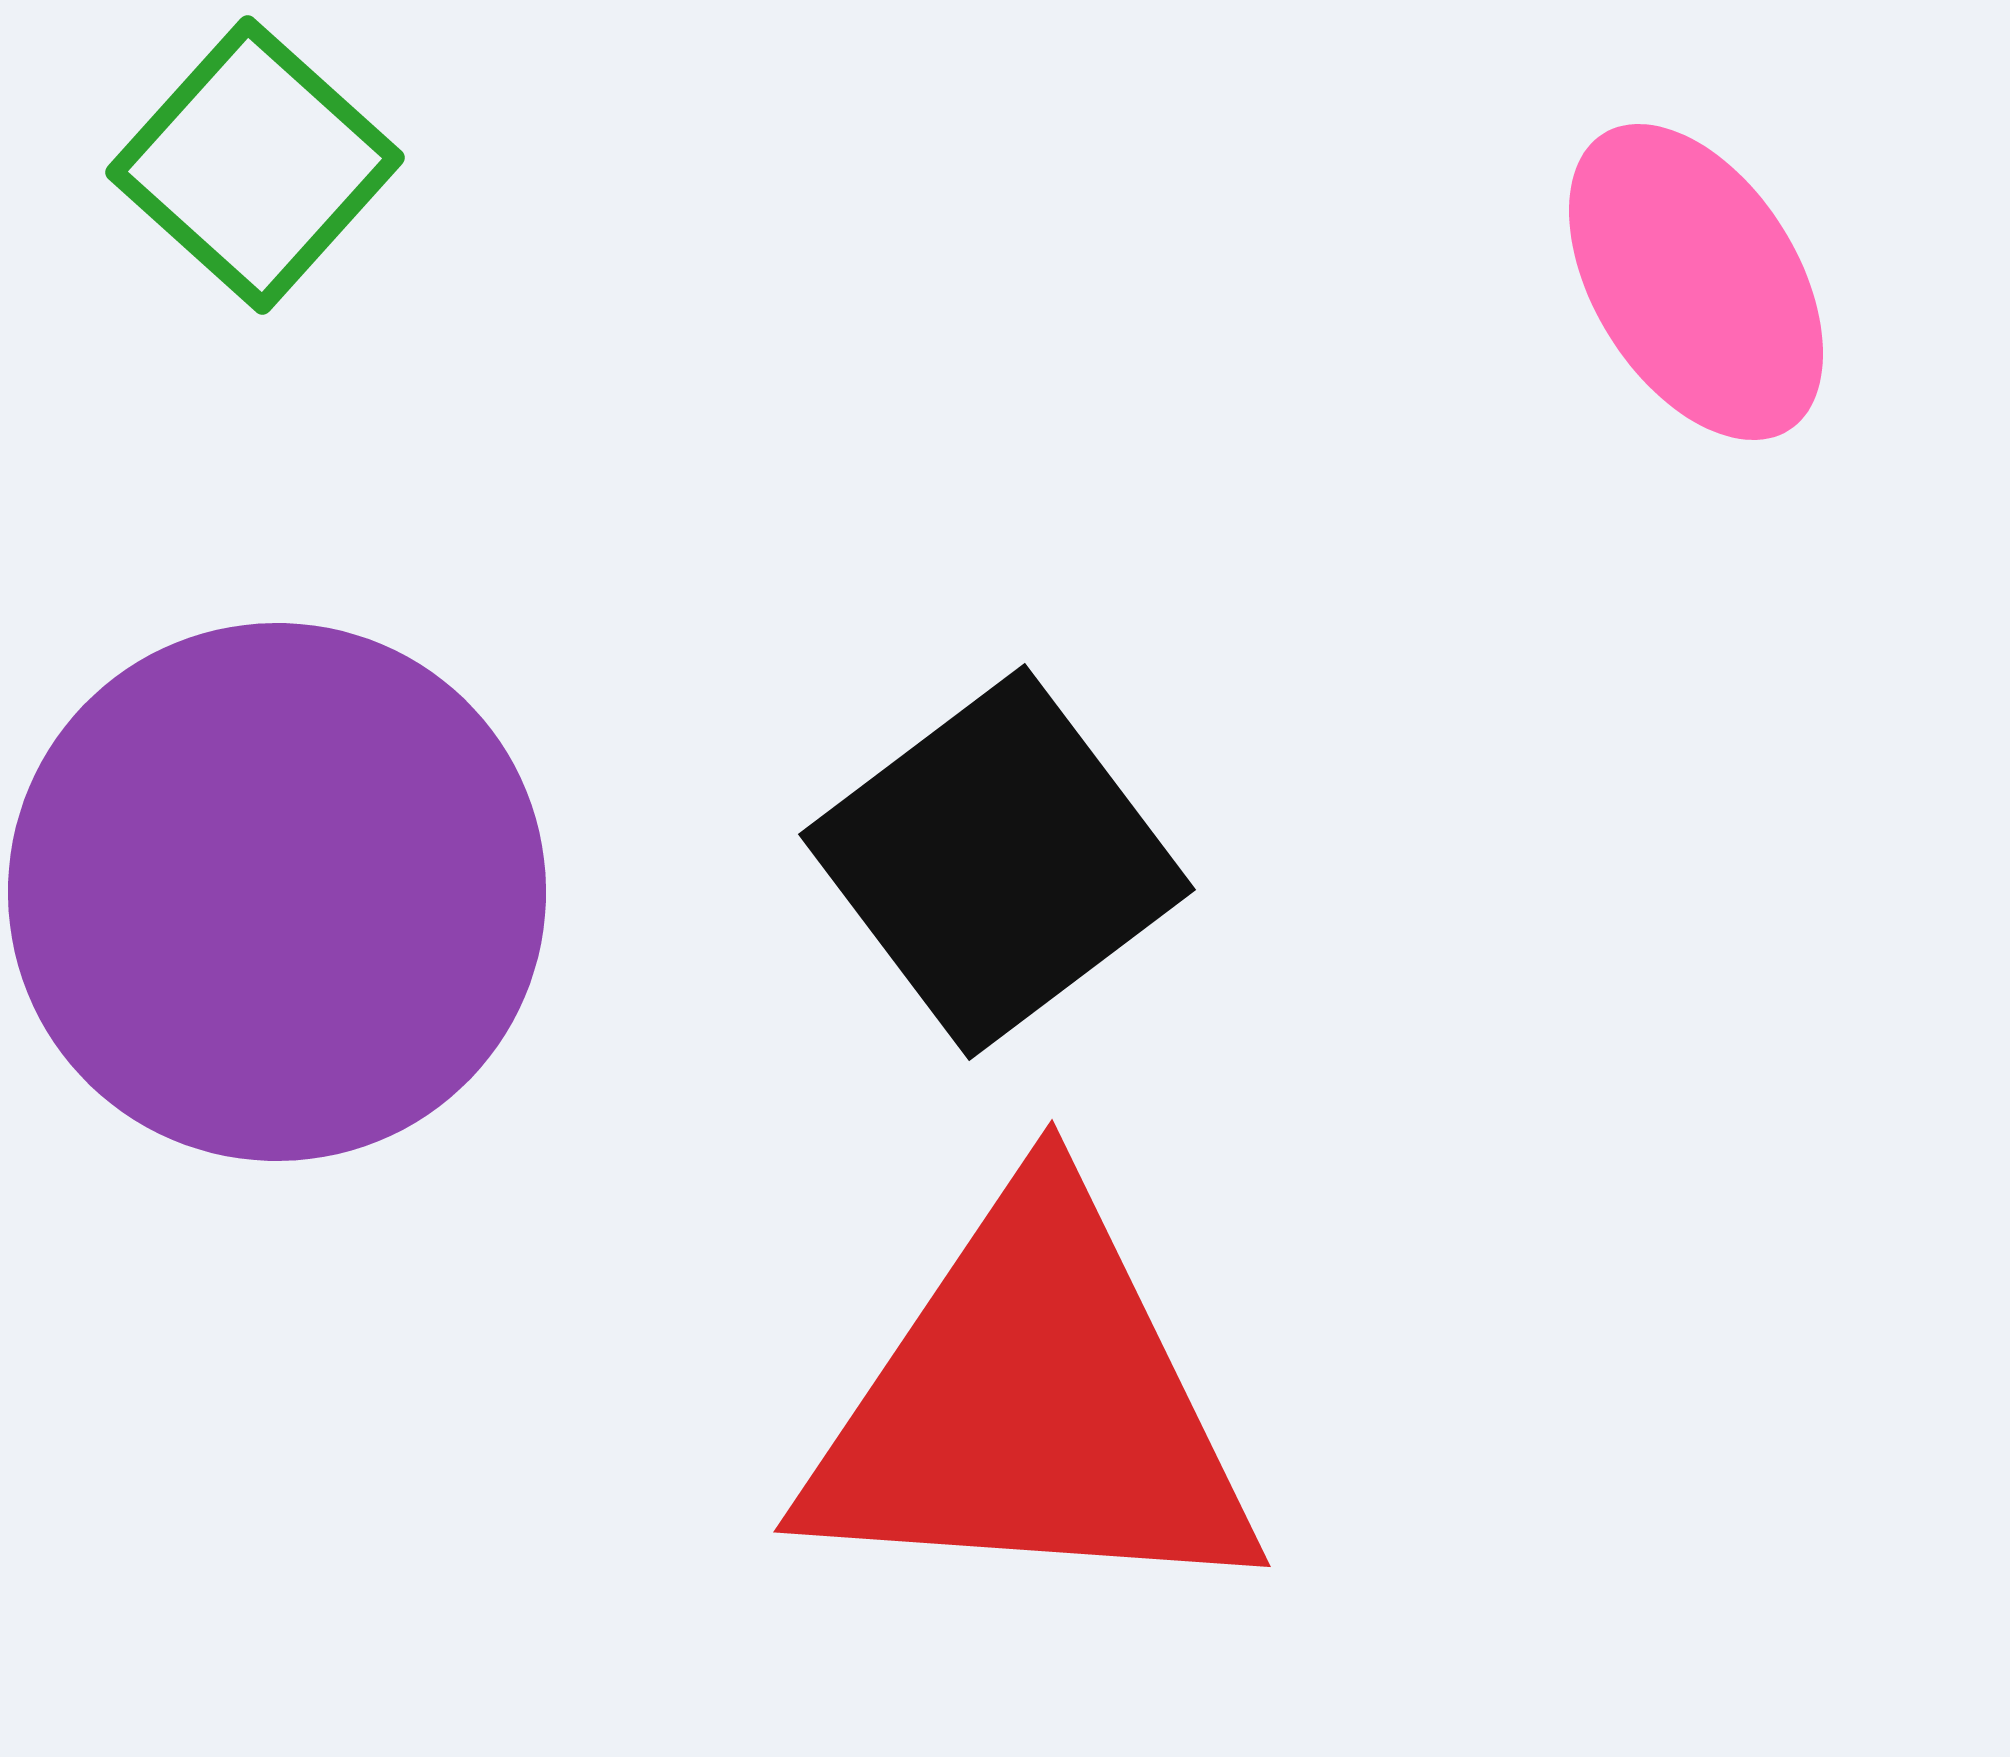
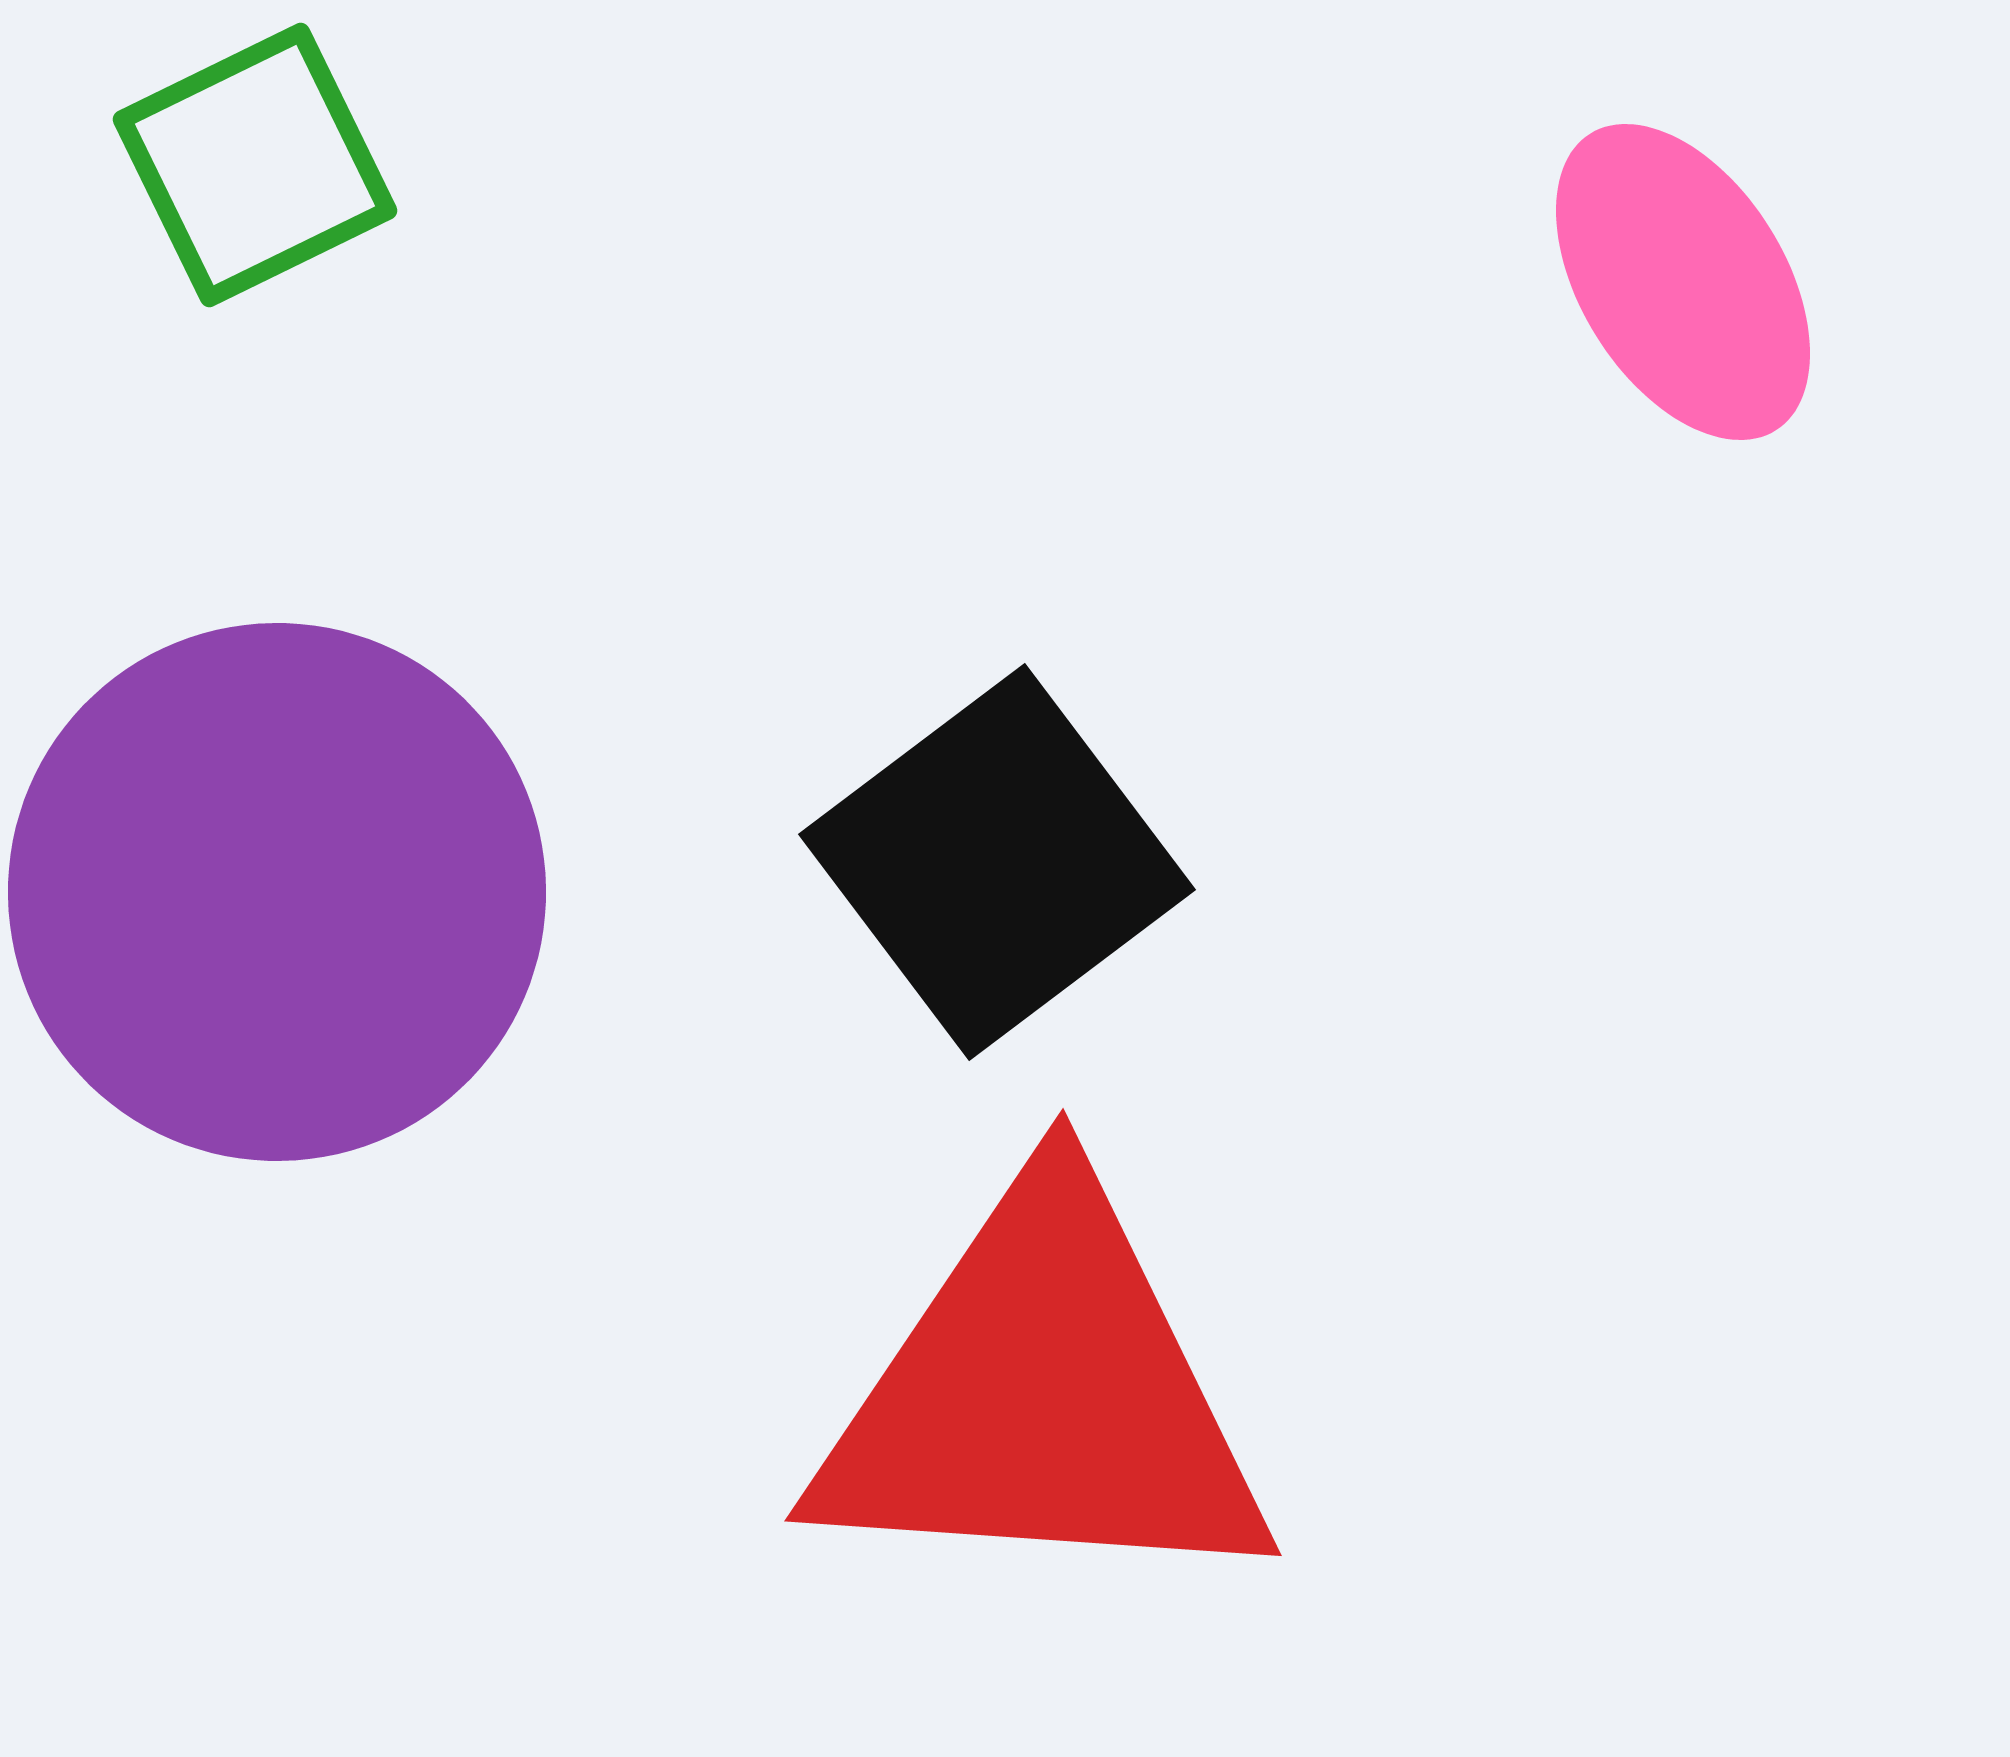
green square: rotated 22 degrees clockwise
pink ellipse: moved 13 px left
red triangle: moved 11 px right, 11 px up
